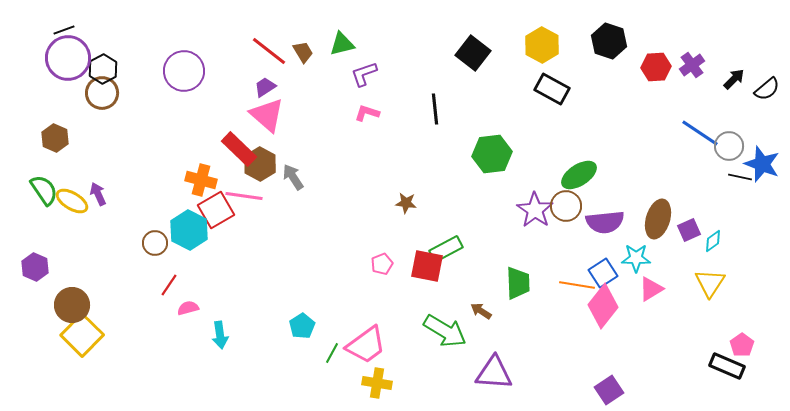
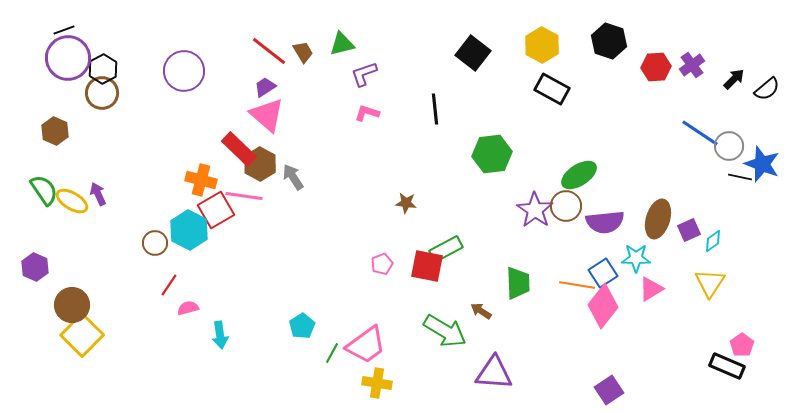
brown hexagon at (55, 138): moved 7 px up
